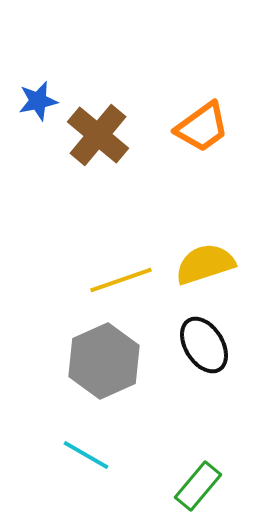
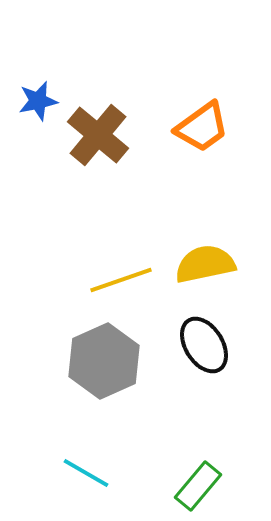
yellow semicircle: rotated 6 degrees clockwise
cyan line: moved 18 px down
